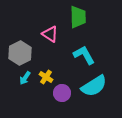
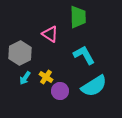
purple circle: moved 2 px left, 2 px up
